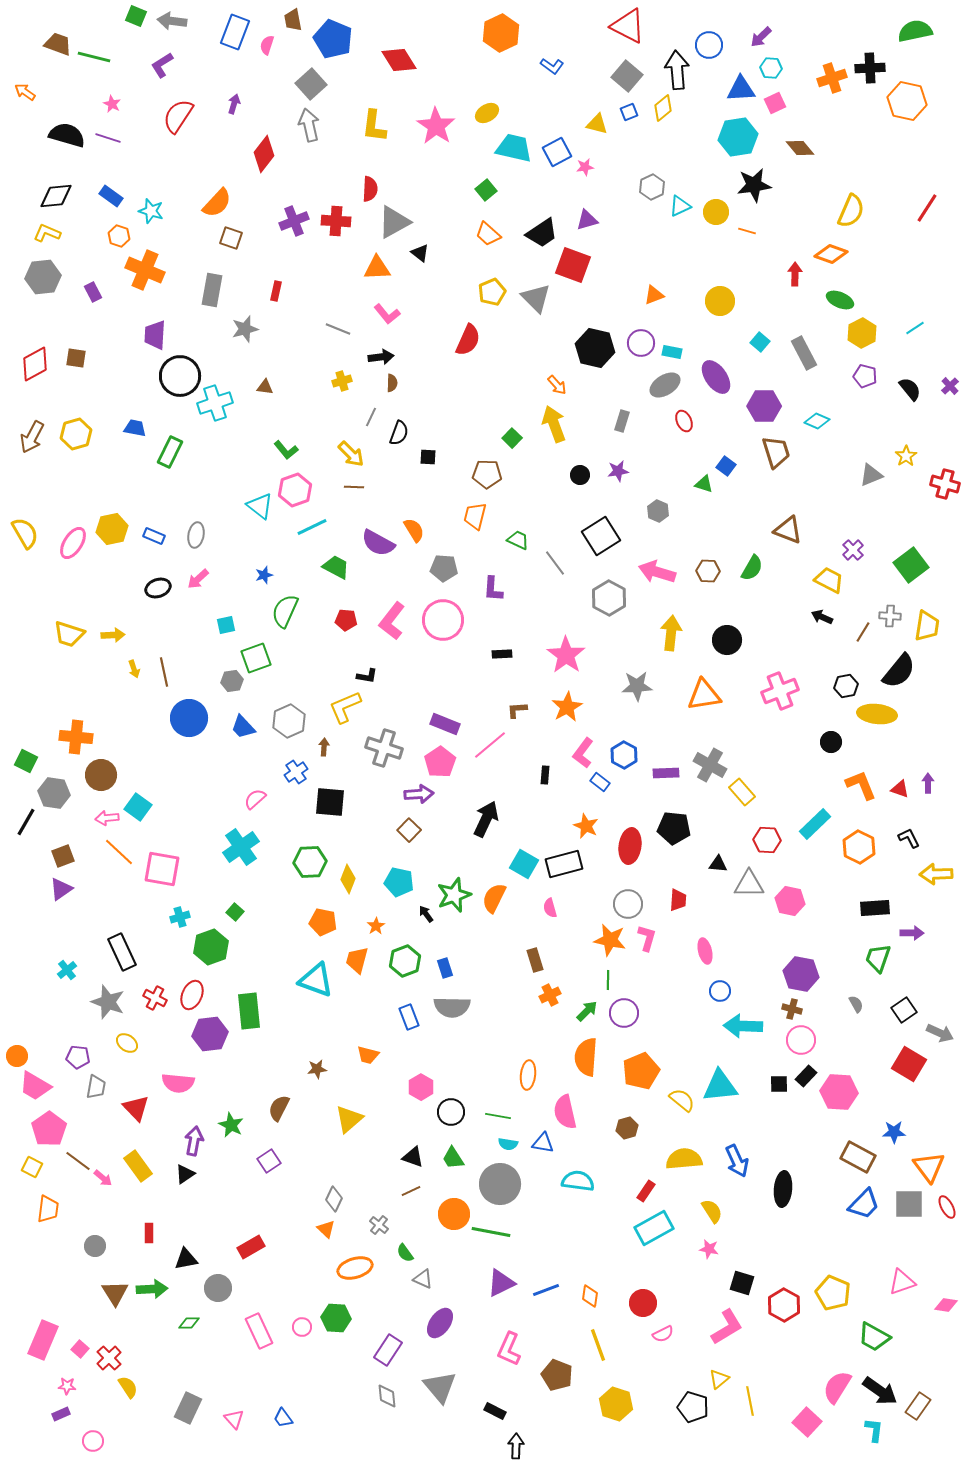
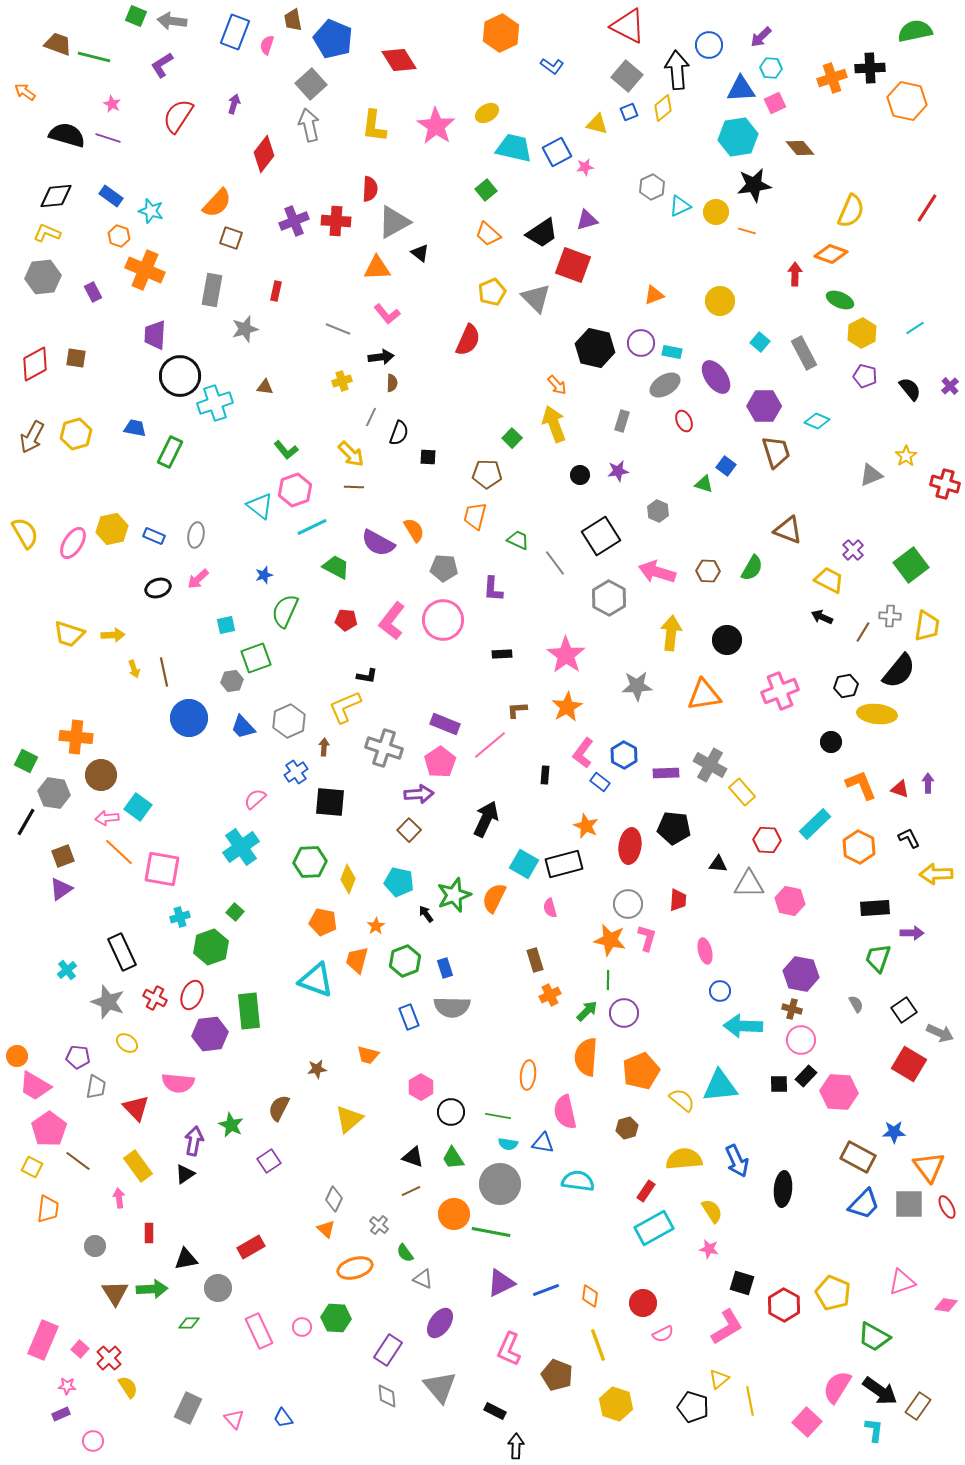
pink arrow at (103, 1178): moved 16 px right, 20 px down; rotated 138 degrees counterclockwise
